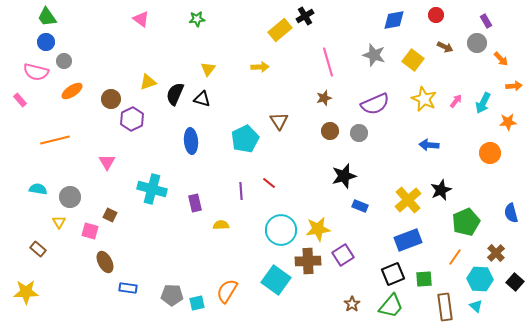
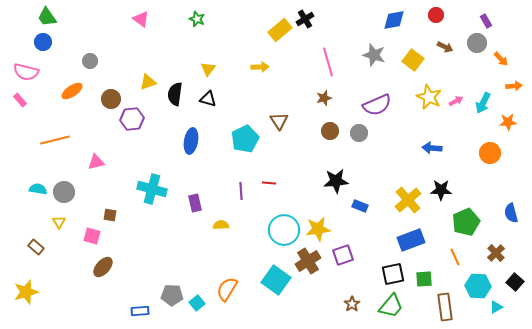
black cross at (305, 16): moved 3 px down
green star at (197, 19): rotated 28 degrees clockwise
blue circle at (46, 42): moved 3 px left
gray circle at (64, 61): moved 26 px right
pink semicircle at (36, 72): moved 10 px left
black semicircle at (175, 94): rotated 15 degrees counterclockwise
black triangle at (202, 99): moved 6 px right
yellow star at (424, 99): moved 5 px right, 2 px up
pink arrow at (456, 101): rotated 24 degrees clockwise
purple semicircle at (375, 104): moved 2 px right, 1 px down
purple hexagon at (132, 119): rotated 20 degrees clockwise
blue ellipse at (191, 141): rotated 15 degrees clockwise
blue arrow at (429, 145): moved 3 px right, 3 px down
pink triangle at (107, 162): moved 11 px left; rotated 48 degrees clockwise
black star at (344, 176): moved 8 px left, 5 px down; rotated 10 degrees clockwise
red line at (269, 183): rotated 32 degrees counterclockwise
black star at (441, 190): rotated 25 degrees clockwise
gray circle at (70, 197): moved 6 px left, 5 px up
brown square at (110, 215): rotated 16 degrees counterclockwise
cyan circle at (281, 230): moved 3 px right
pink square at (90, 231): moved 2 px right, 5 px down
blue rectangle at (408, 240): moved 3 px right
brown rectangle at (38, 249): moved 2 px left, 2 px up
purple square at (343, 255): rotated 15 degrees clockwise
orange line at (455, 257): rotated 60 degrees counterclockwise
brown cross at (308, 261): rotated 30 degrees counterclockwise
brown ellipse at (105, 262): moved 2 px left, 5 px down; rotated 70 degrees clockwise
black square at (393, 274): rotated 10 degrees clockwise
cyan hexagon at (480, 279): moved 2 px left, 7 px down
blue rectangle at (128, 288): moved 12 px right, 23 px down; rotated 12 degrees counterclockwise
orange semicircle at (227, 291): moved 2 px up
yellow star at (26, 292): rotated 15 degrees counterclockwise
cyan square at (197, 303): rotated 28 degrees counterclockwise
cyan triangle at (476, 306): moved 20 px right, 1 px down; rotated 48 degrees clockwise
